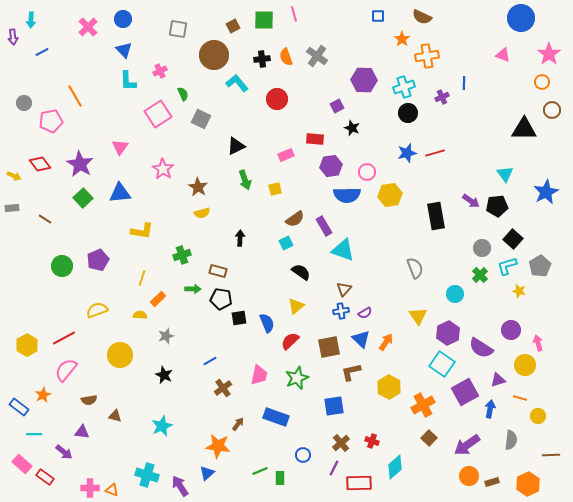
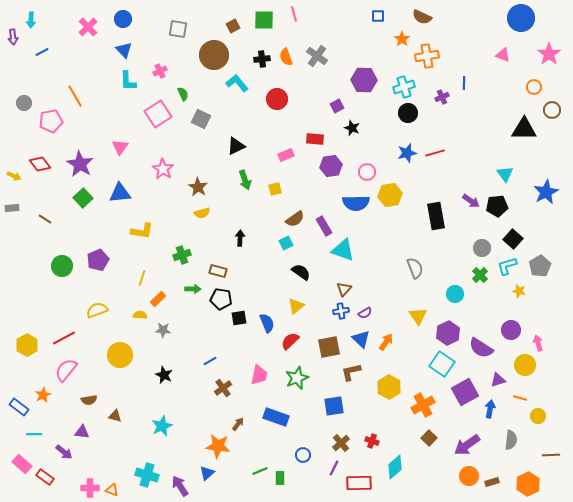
orange circle at (542, 82): moved 8 px left, 5 px down
blue semicircle at (347, 195): moved 9 px right, 8 px down
gray star at (166, 336): moved 3 px left, 6 px up; rotated 21 degrees clockwise
